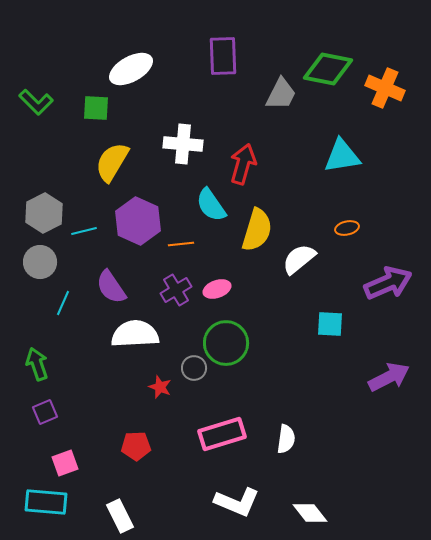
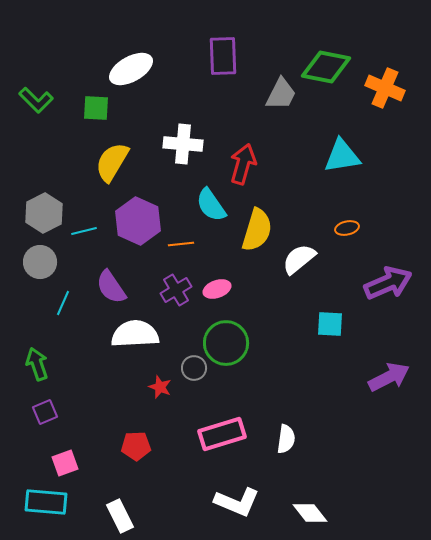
green diamond at (328, 69): moved 2 px left, 2 px up
green L-shape at (36, 102): moved 2 px up
